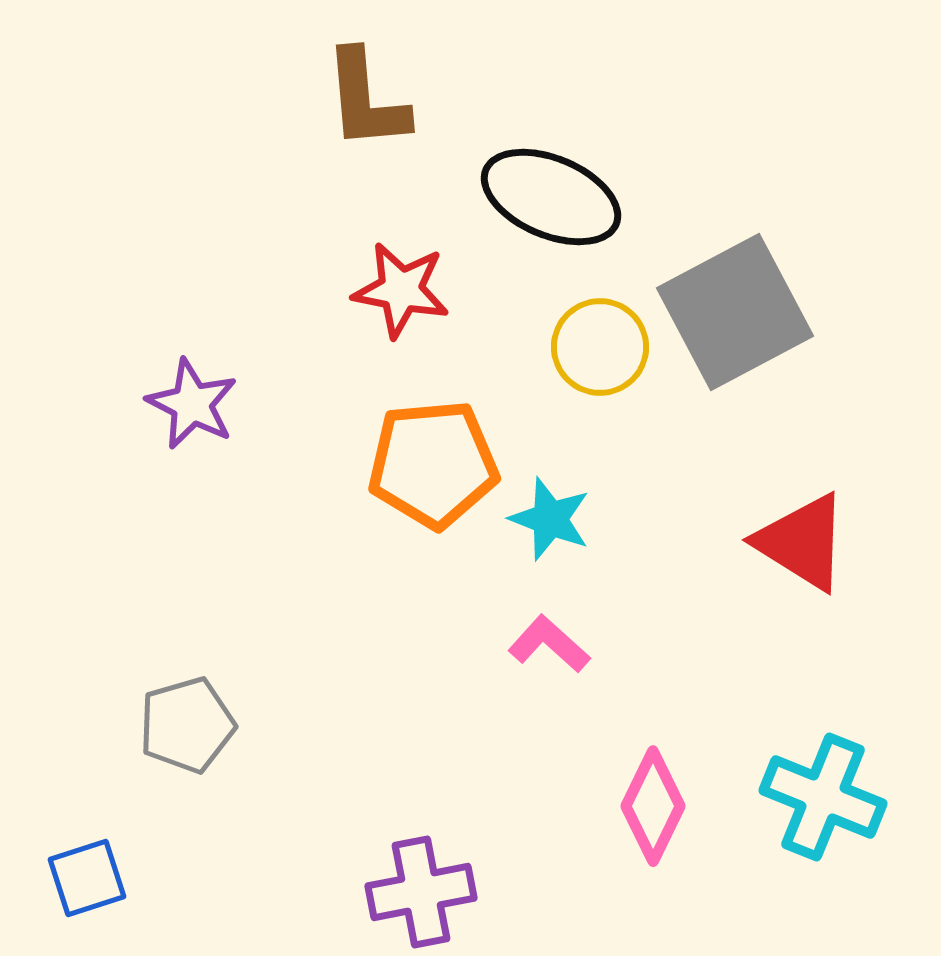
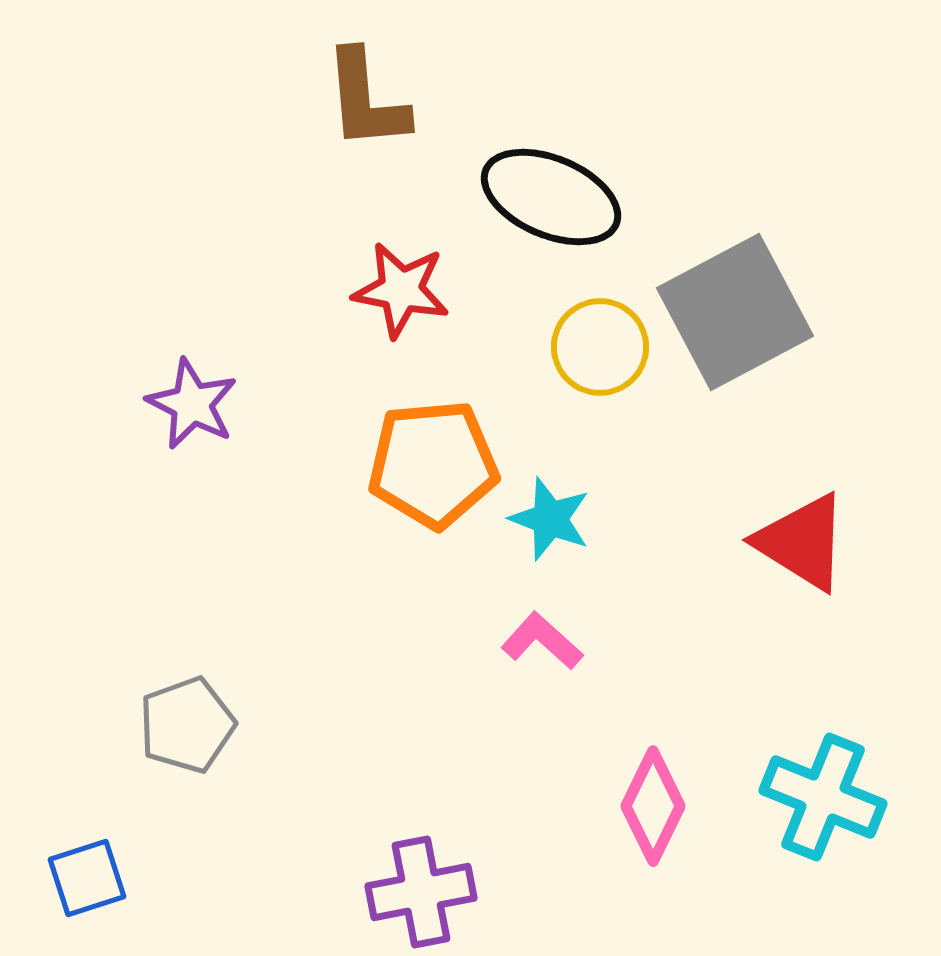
pink L-shape: moved 7 px left, 3 px up
gray pentagon: rotated 4 degrees counterclockwise
